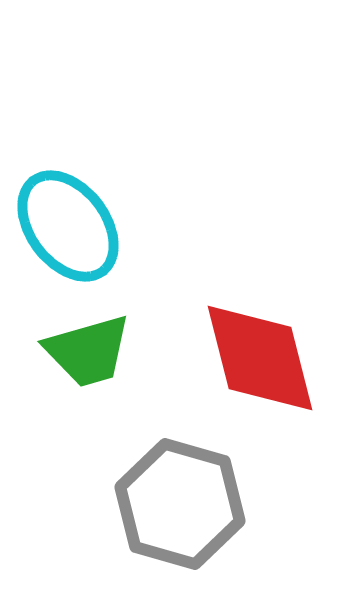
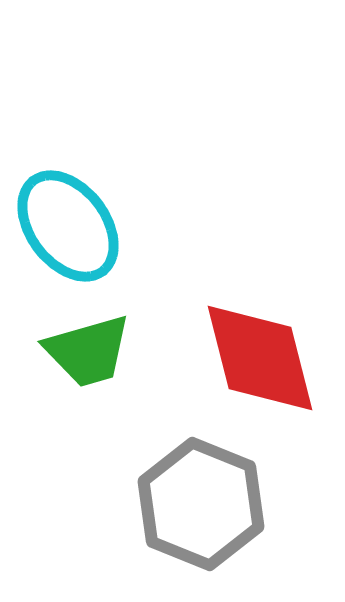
gray hexagon: moved 21 px right; rotated 6 degrees clockwise
